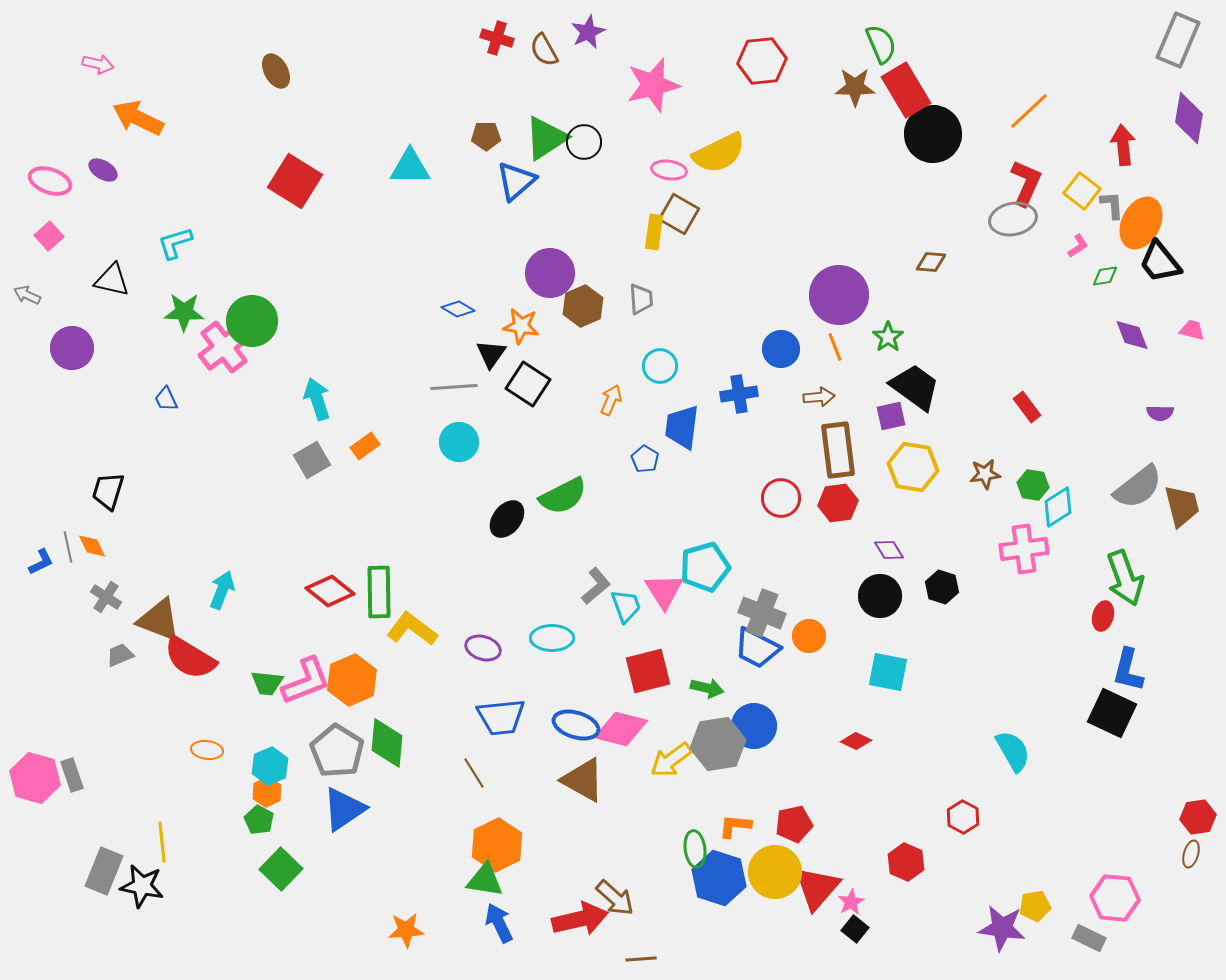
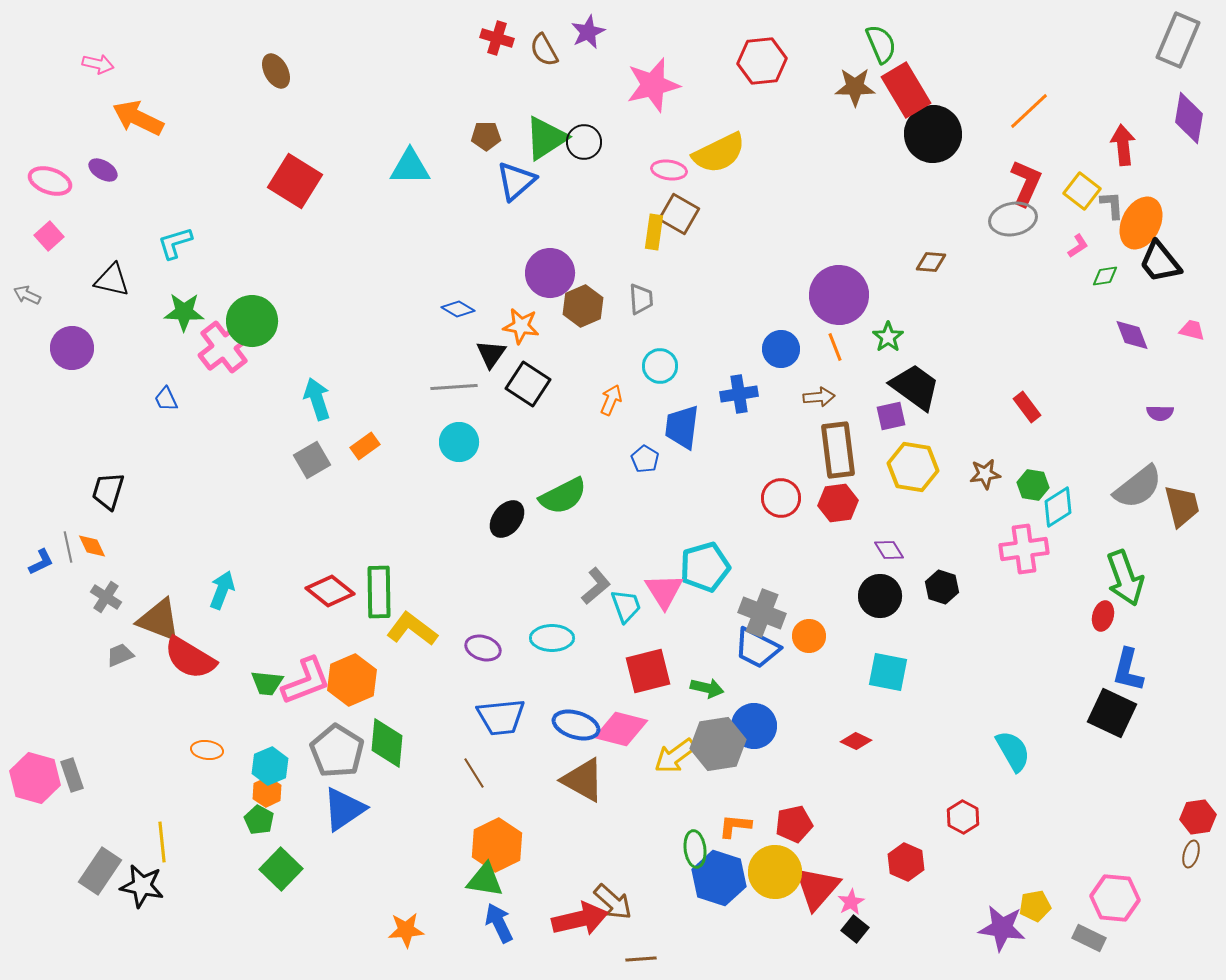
yellow arrow at (671, 760): moved 4 px right, 4 px up
gray rectangle at (104, 871): moved 4 px left; rotated 12 degrees clockwise
brown arrow at (615, 898): moved 2 px left, 4 px down
